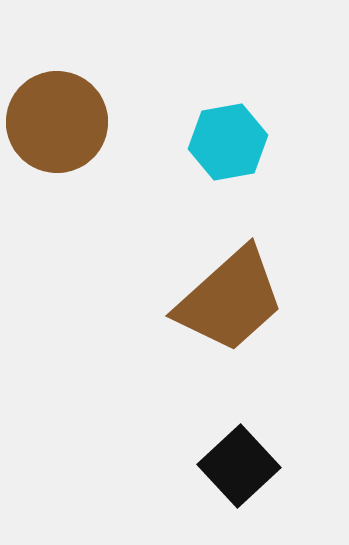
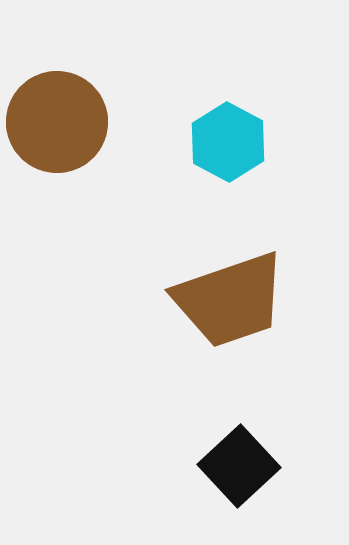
cyan hexagon: rotated 22 degrees counterclockwise
brown trapezoid: rotated 23 degrees clockwise
